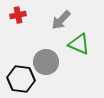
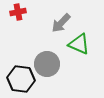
red cross: moved 3 px up
gray arrow: moved 3 px down
gray circle: moved 1 px right, 2 px down
